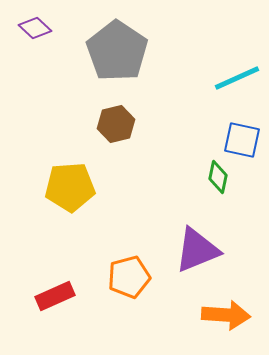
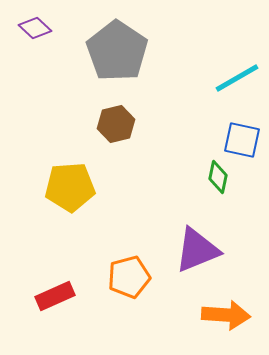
cyan line: rotated 6 degrees counterclockwise
